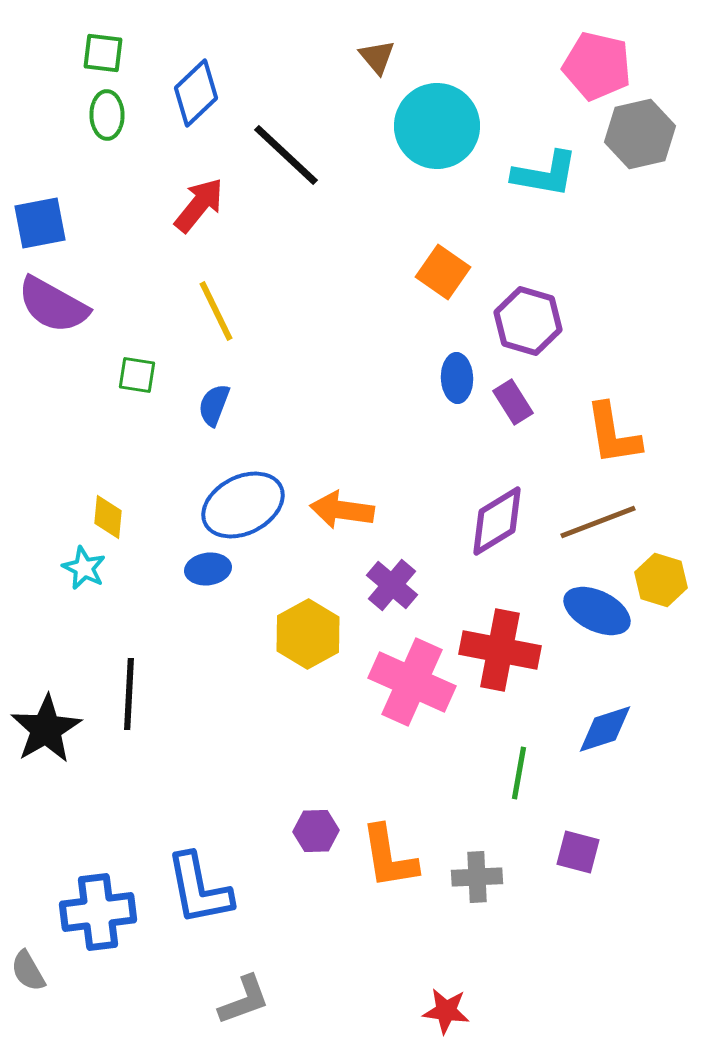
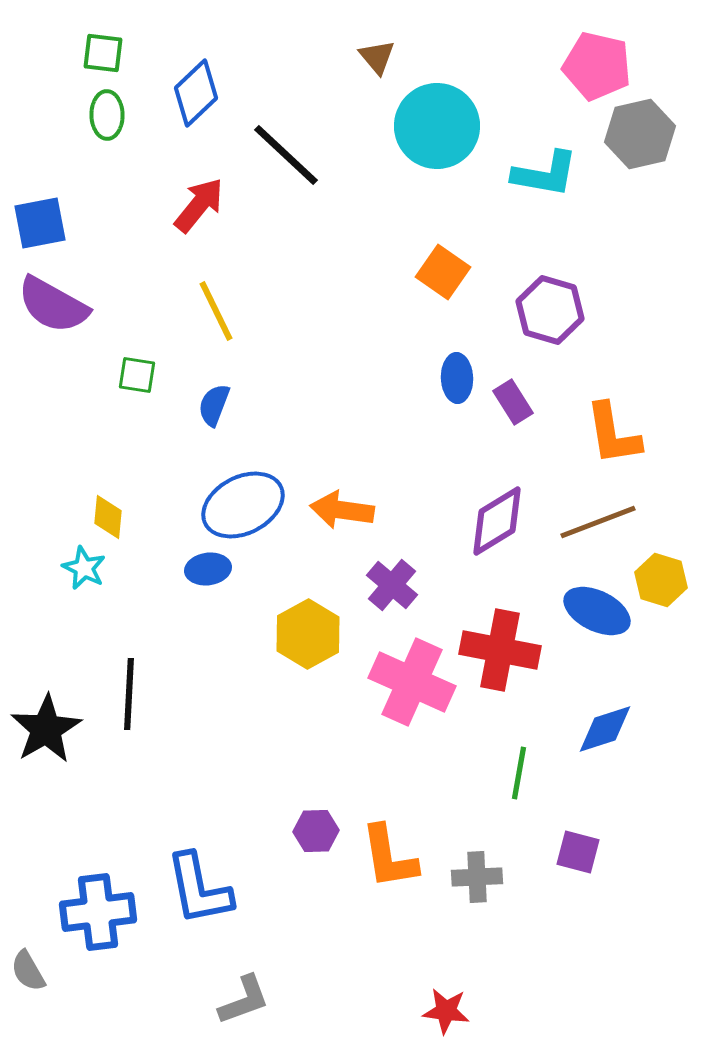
purple hexagon at (528, 321): moved 22 px right, 11 px up
